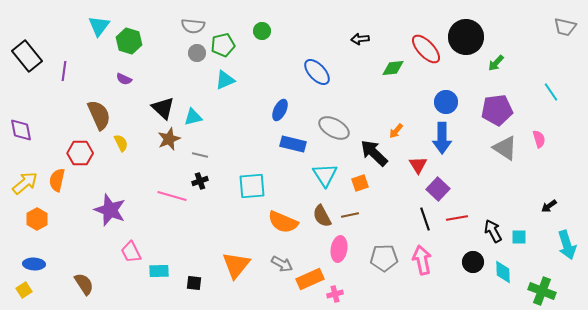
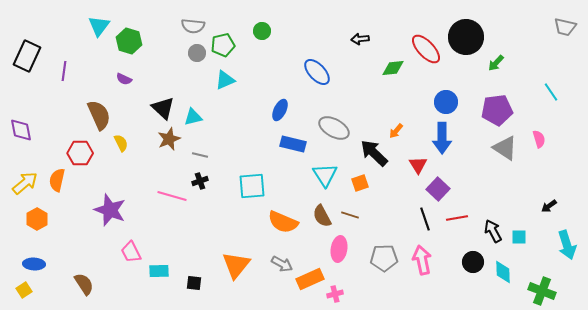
black rectangle at (27, 56): rotated 64 degrees clockwise
brown line at (350, 215): rotated 30 degrees clockwise
